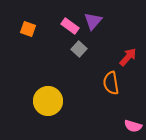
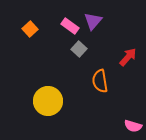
orange square: moved 2 px right; rotated 28 degrees clockwise
orange semicircle: moved 11 px left, 2 px up
